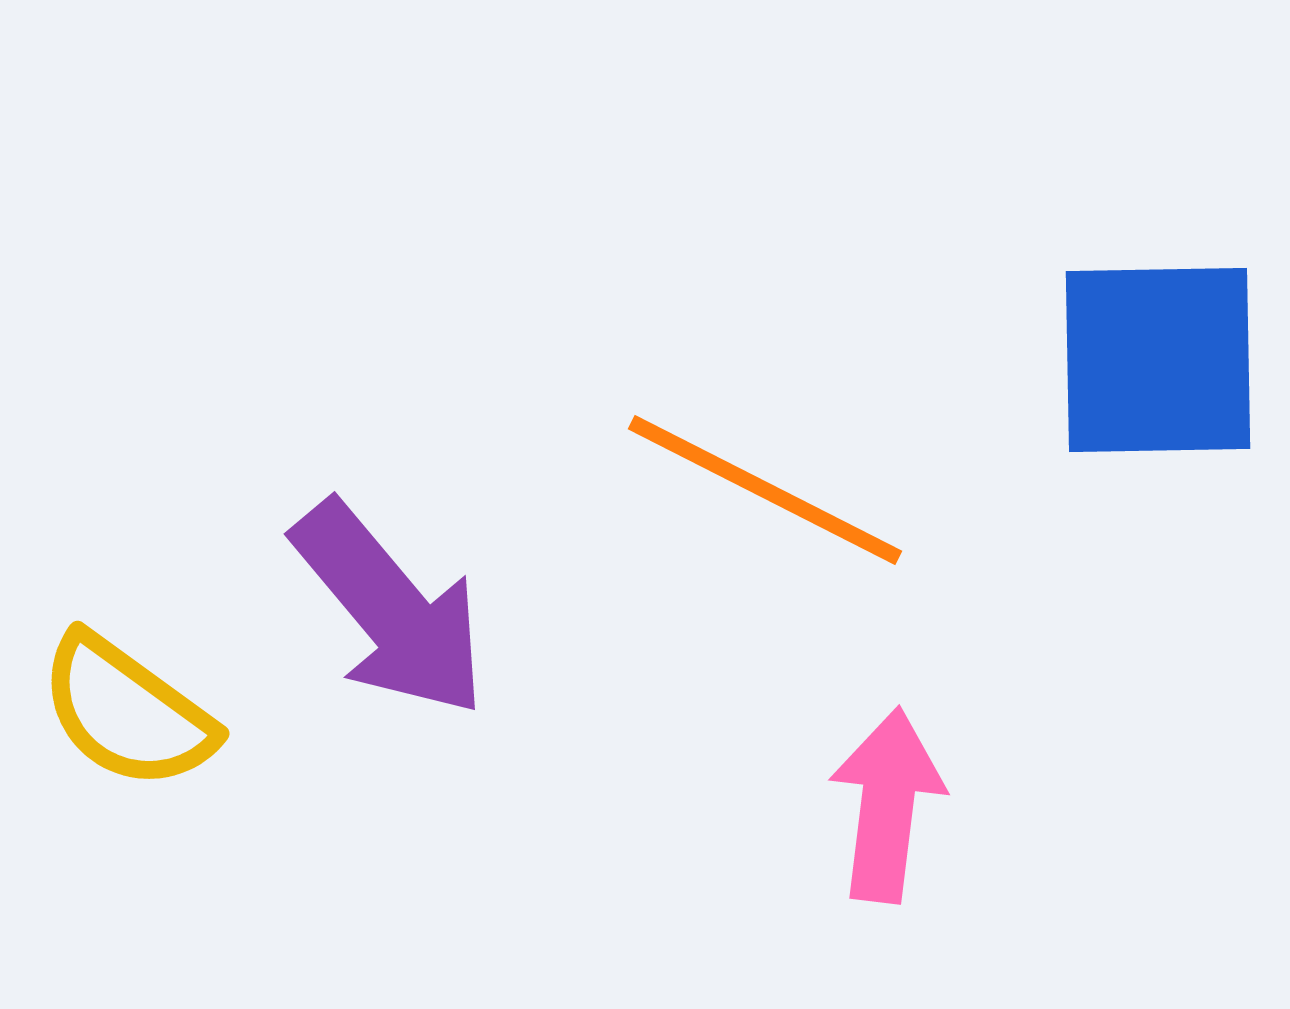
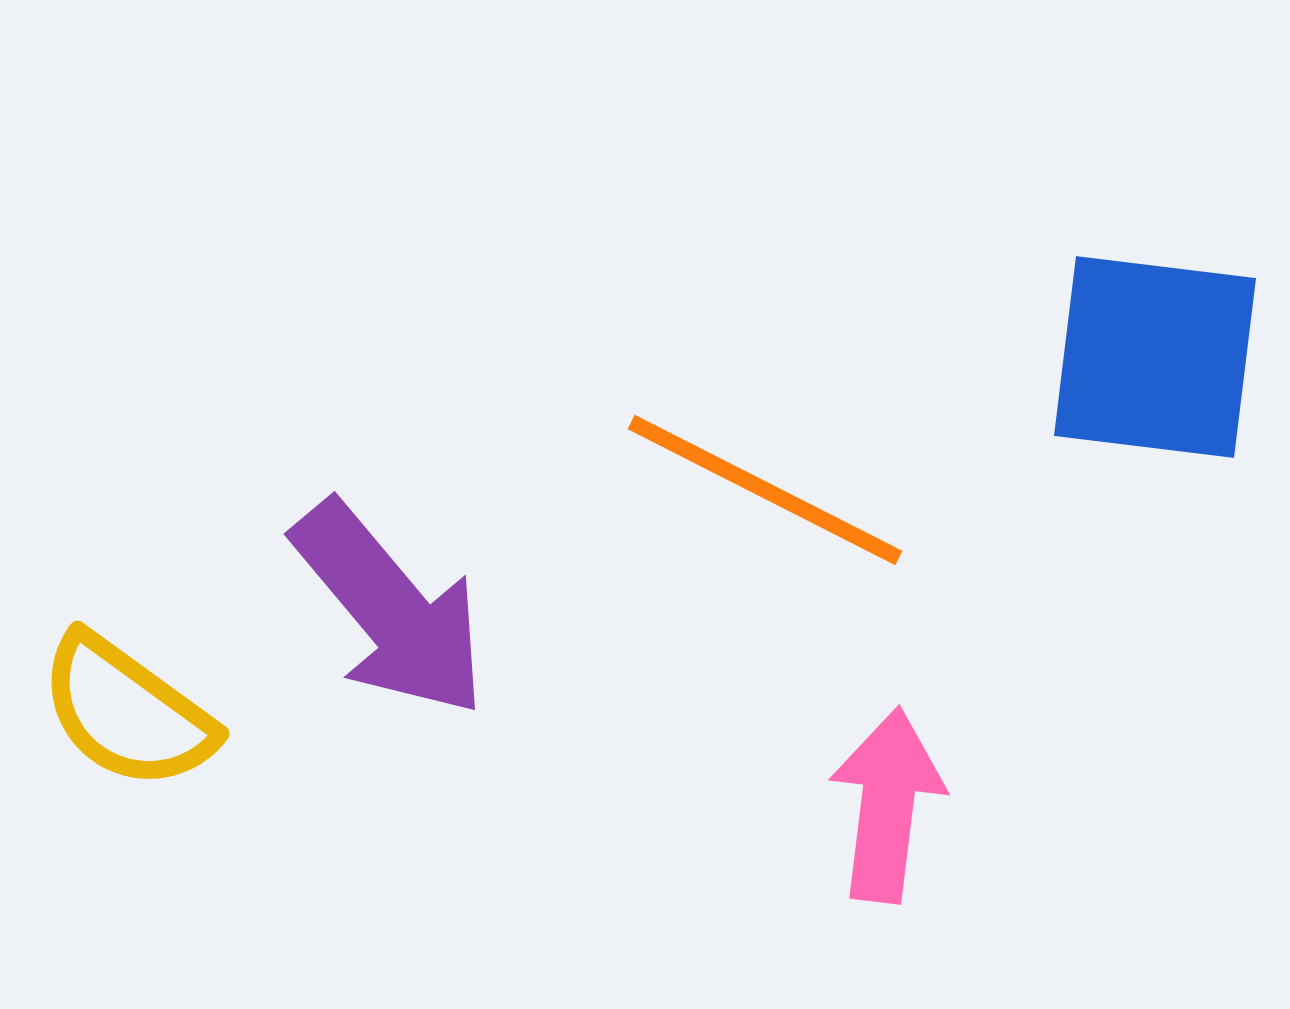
blue square: moved 3 px left, 3 px up; rotated 8 degrees clockwise
